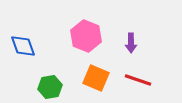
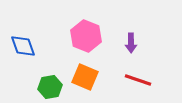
orange square: moved 11 px left, 1 px up
